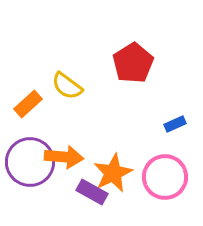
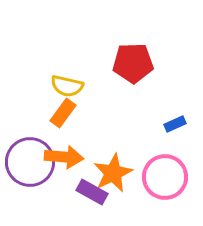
red pentagon: rotated 30 degrees clockwise
yellow semicircle: rotated 24 degrees counterclockwise
orange rectangle: moved 35 px right, 9 px down; rotated 12 degrees counterclockwise
